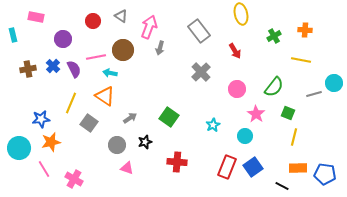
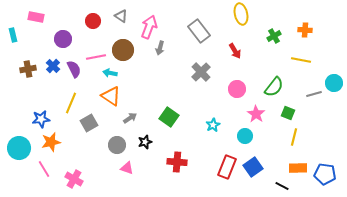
orange triangle at (105, 96): moved 6 px right
gray square at (89, 123): rotated 24 degrees clockwise
